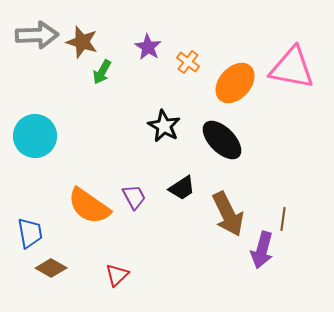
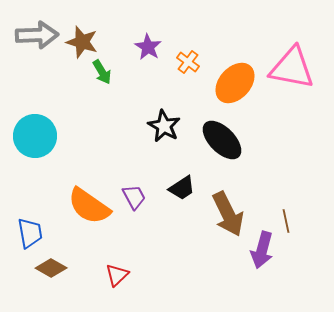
green arrow: rotated 60 degrees counterclockwise
brown line: moved 3 px right, 2 px down; rotated 20 degrees counterclockwise
